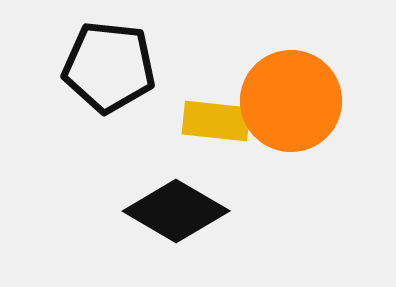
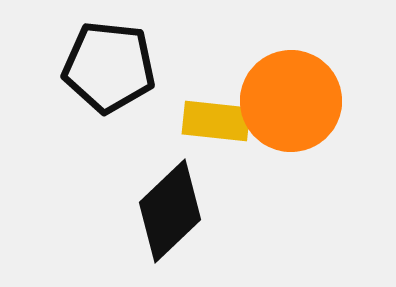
black diamond: moved 6 px left; rotated 74 degrees counterclockwise
